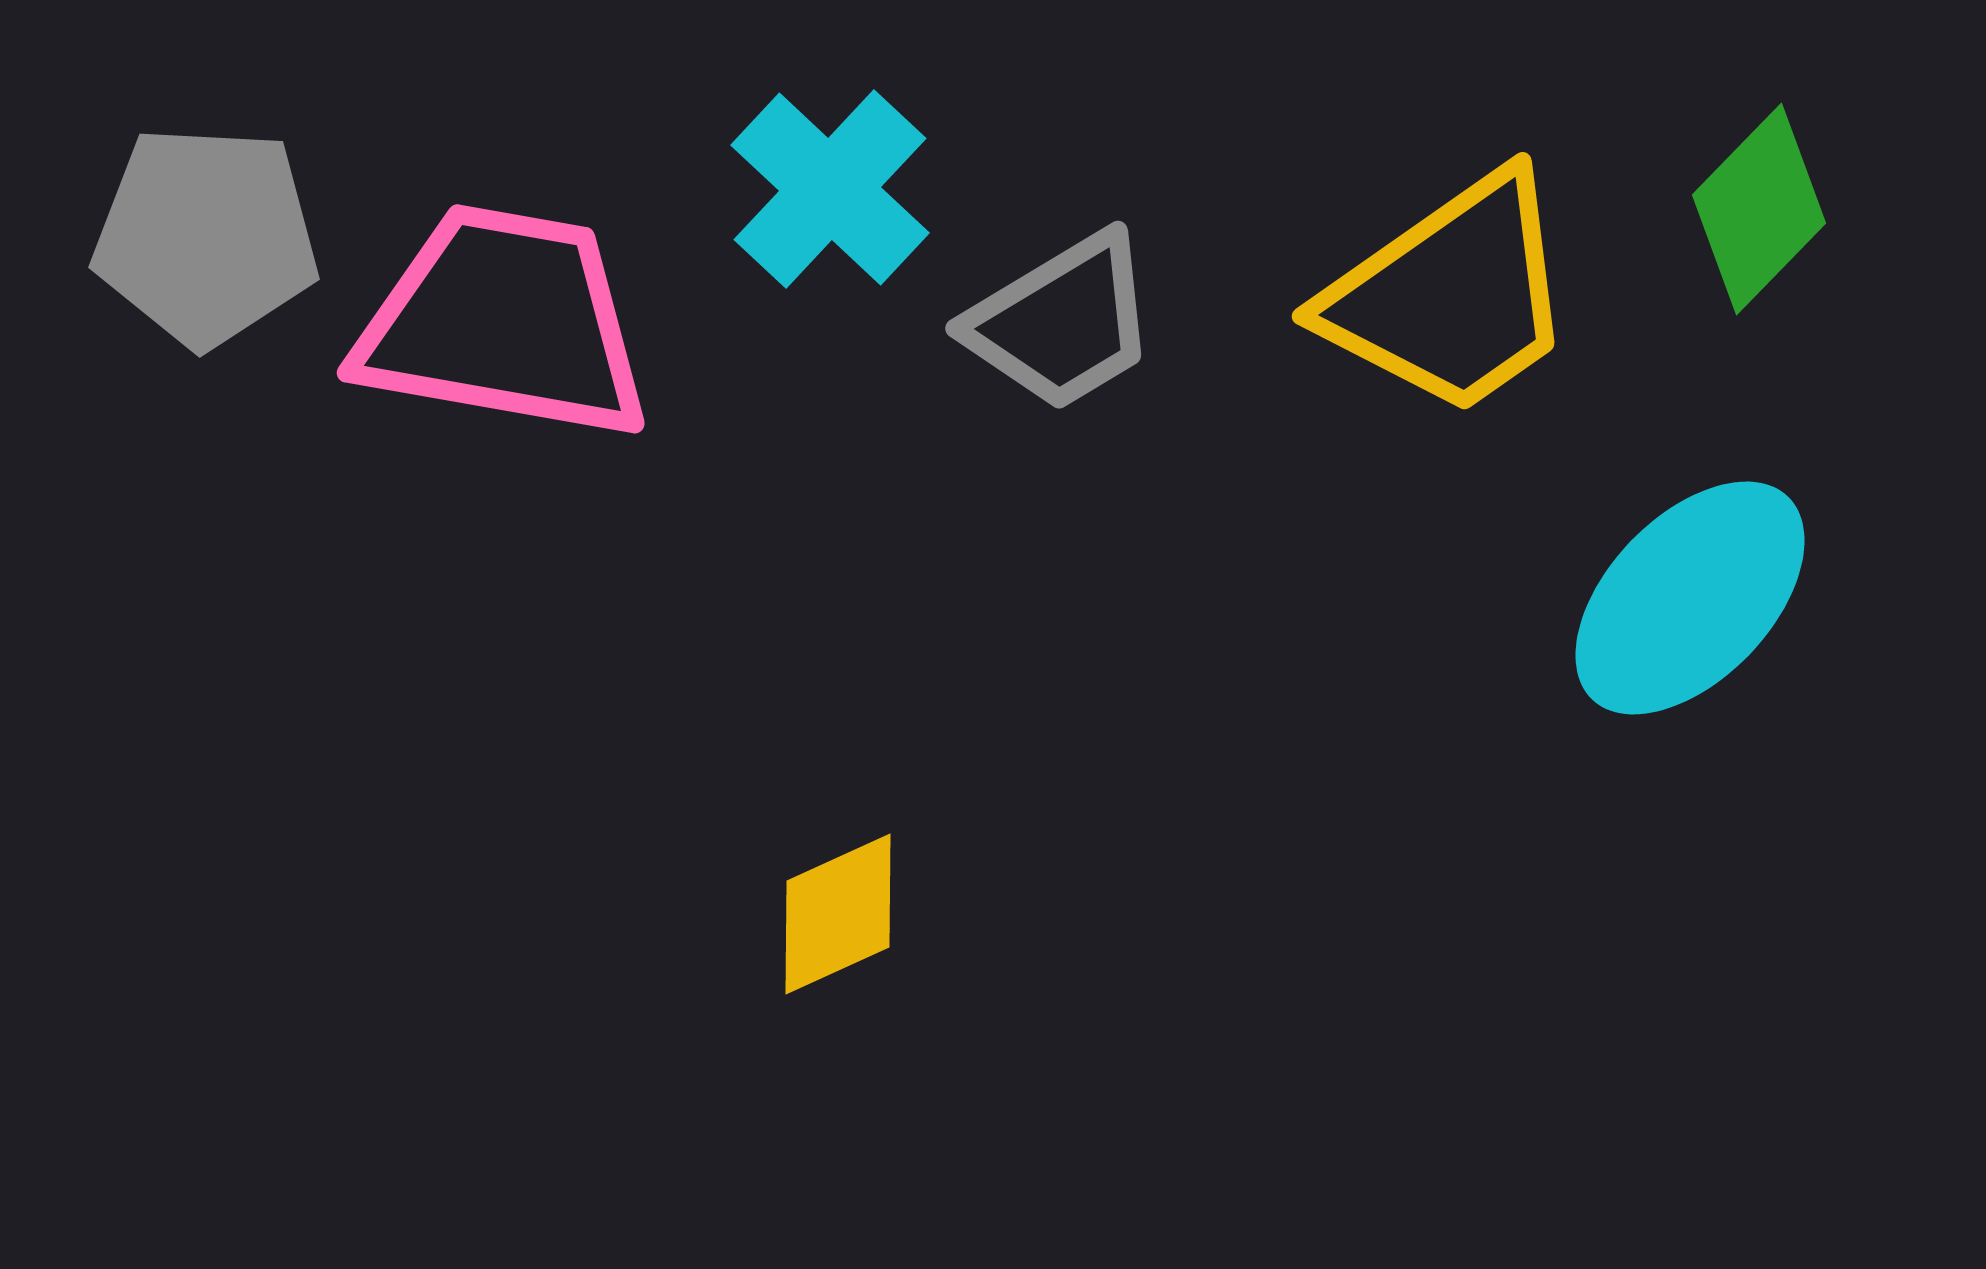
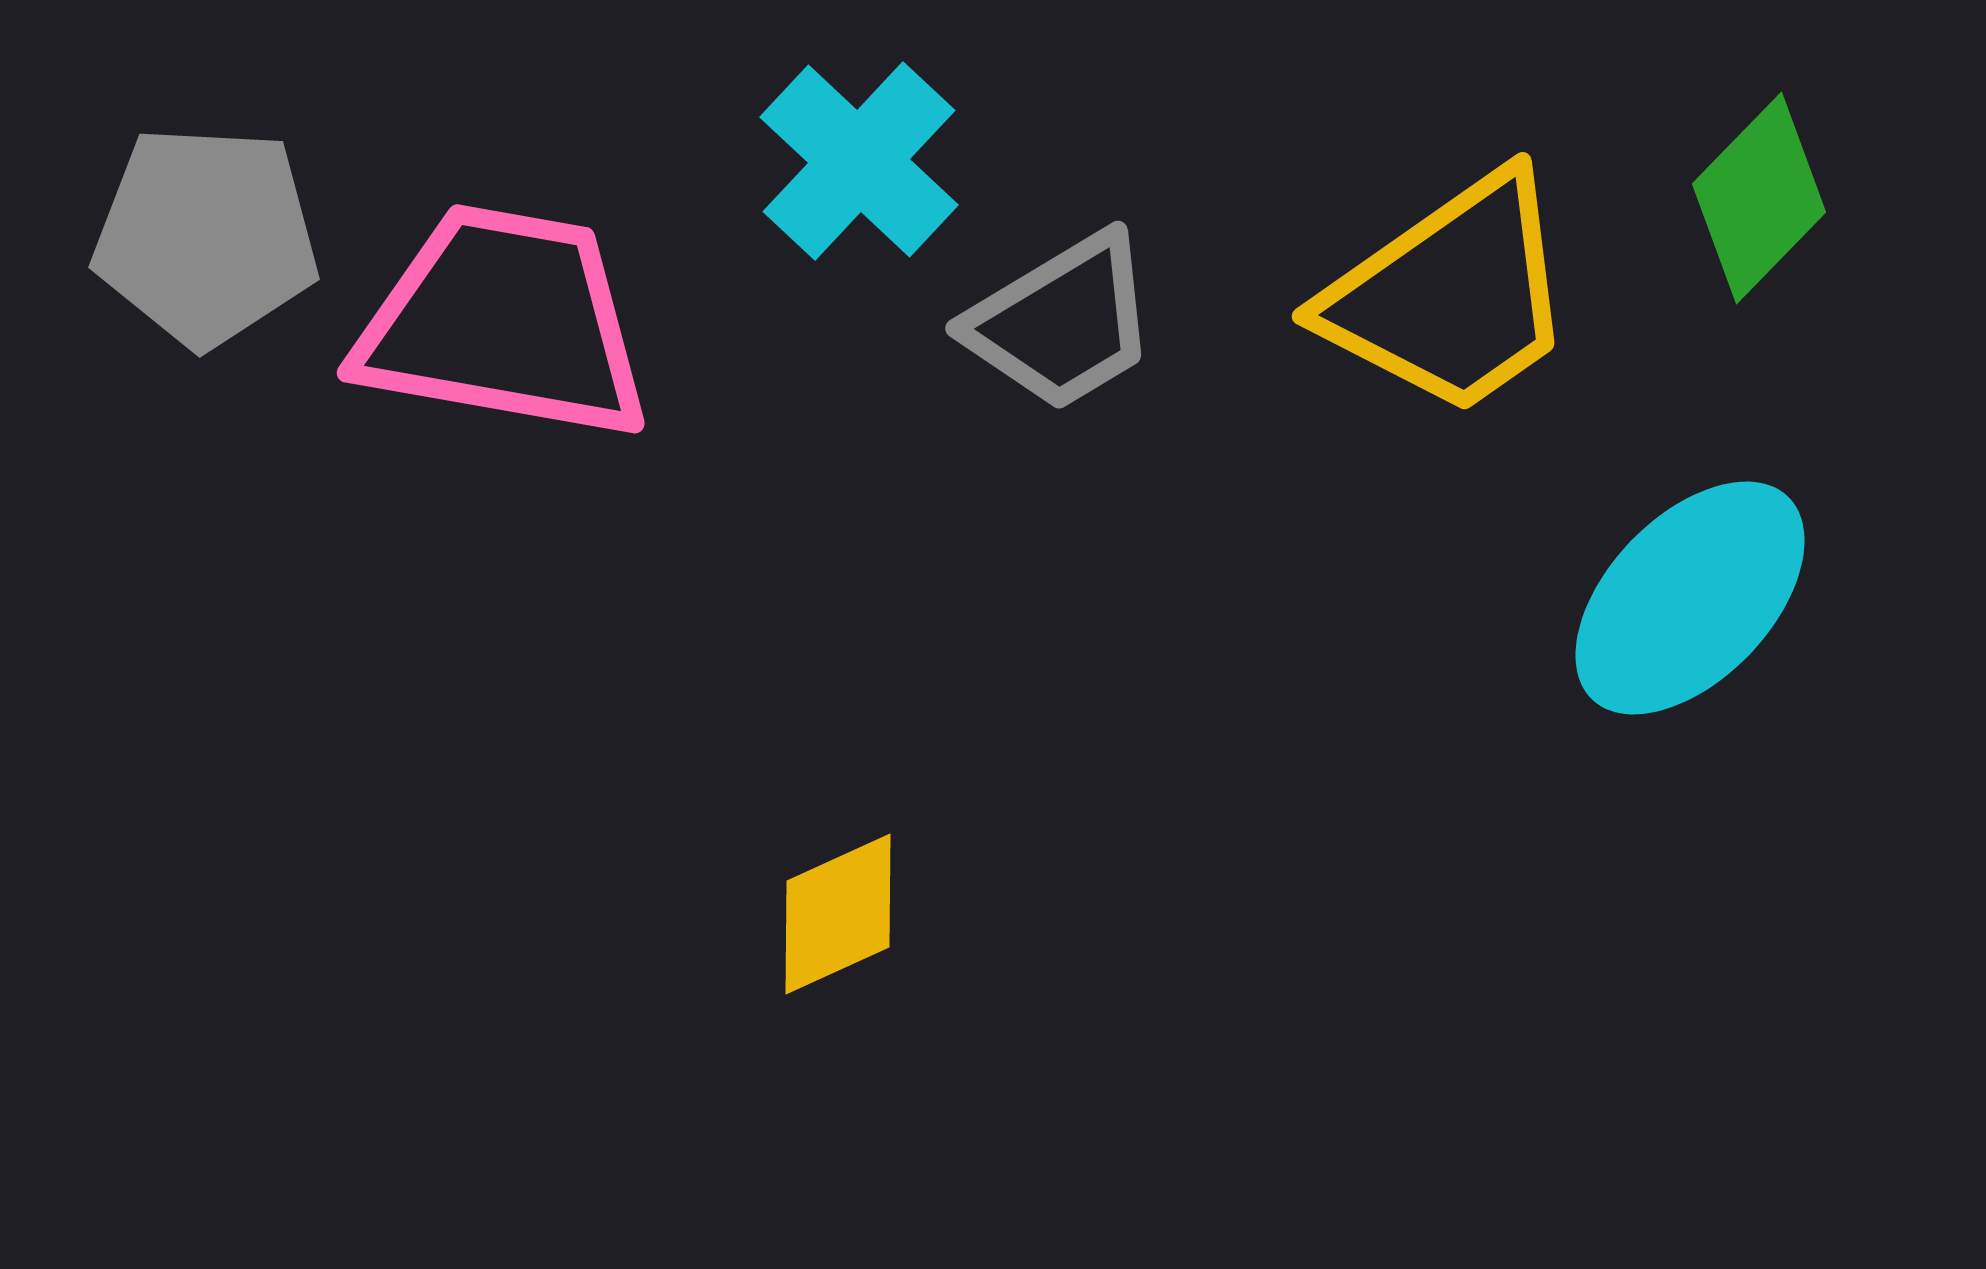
cyan cross: moved 29 px right, 28 px up
green diamond: moved 11 px up
